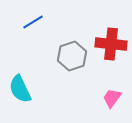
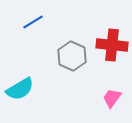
red cross: moved 1 px right, 1 px down
gray hexagon: rotated 16 degrees counterclockwise
cyan semicircle: rotated 96 degrees counterclockwise
